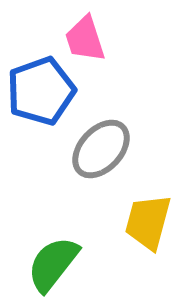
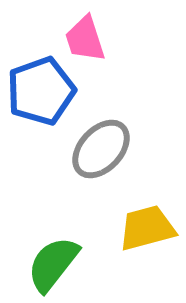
yellow trapezoid: moved 1 px left, 6 px down; rotated 60 degrees clockwise
